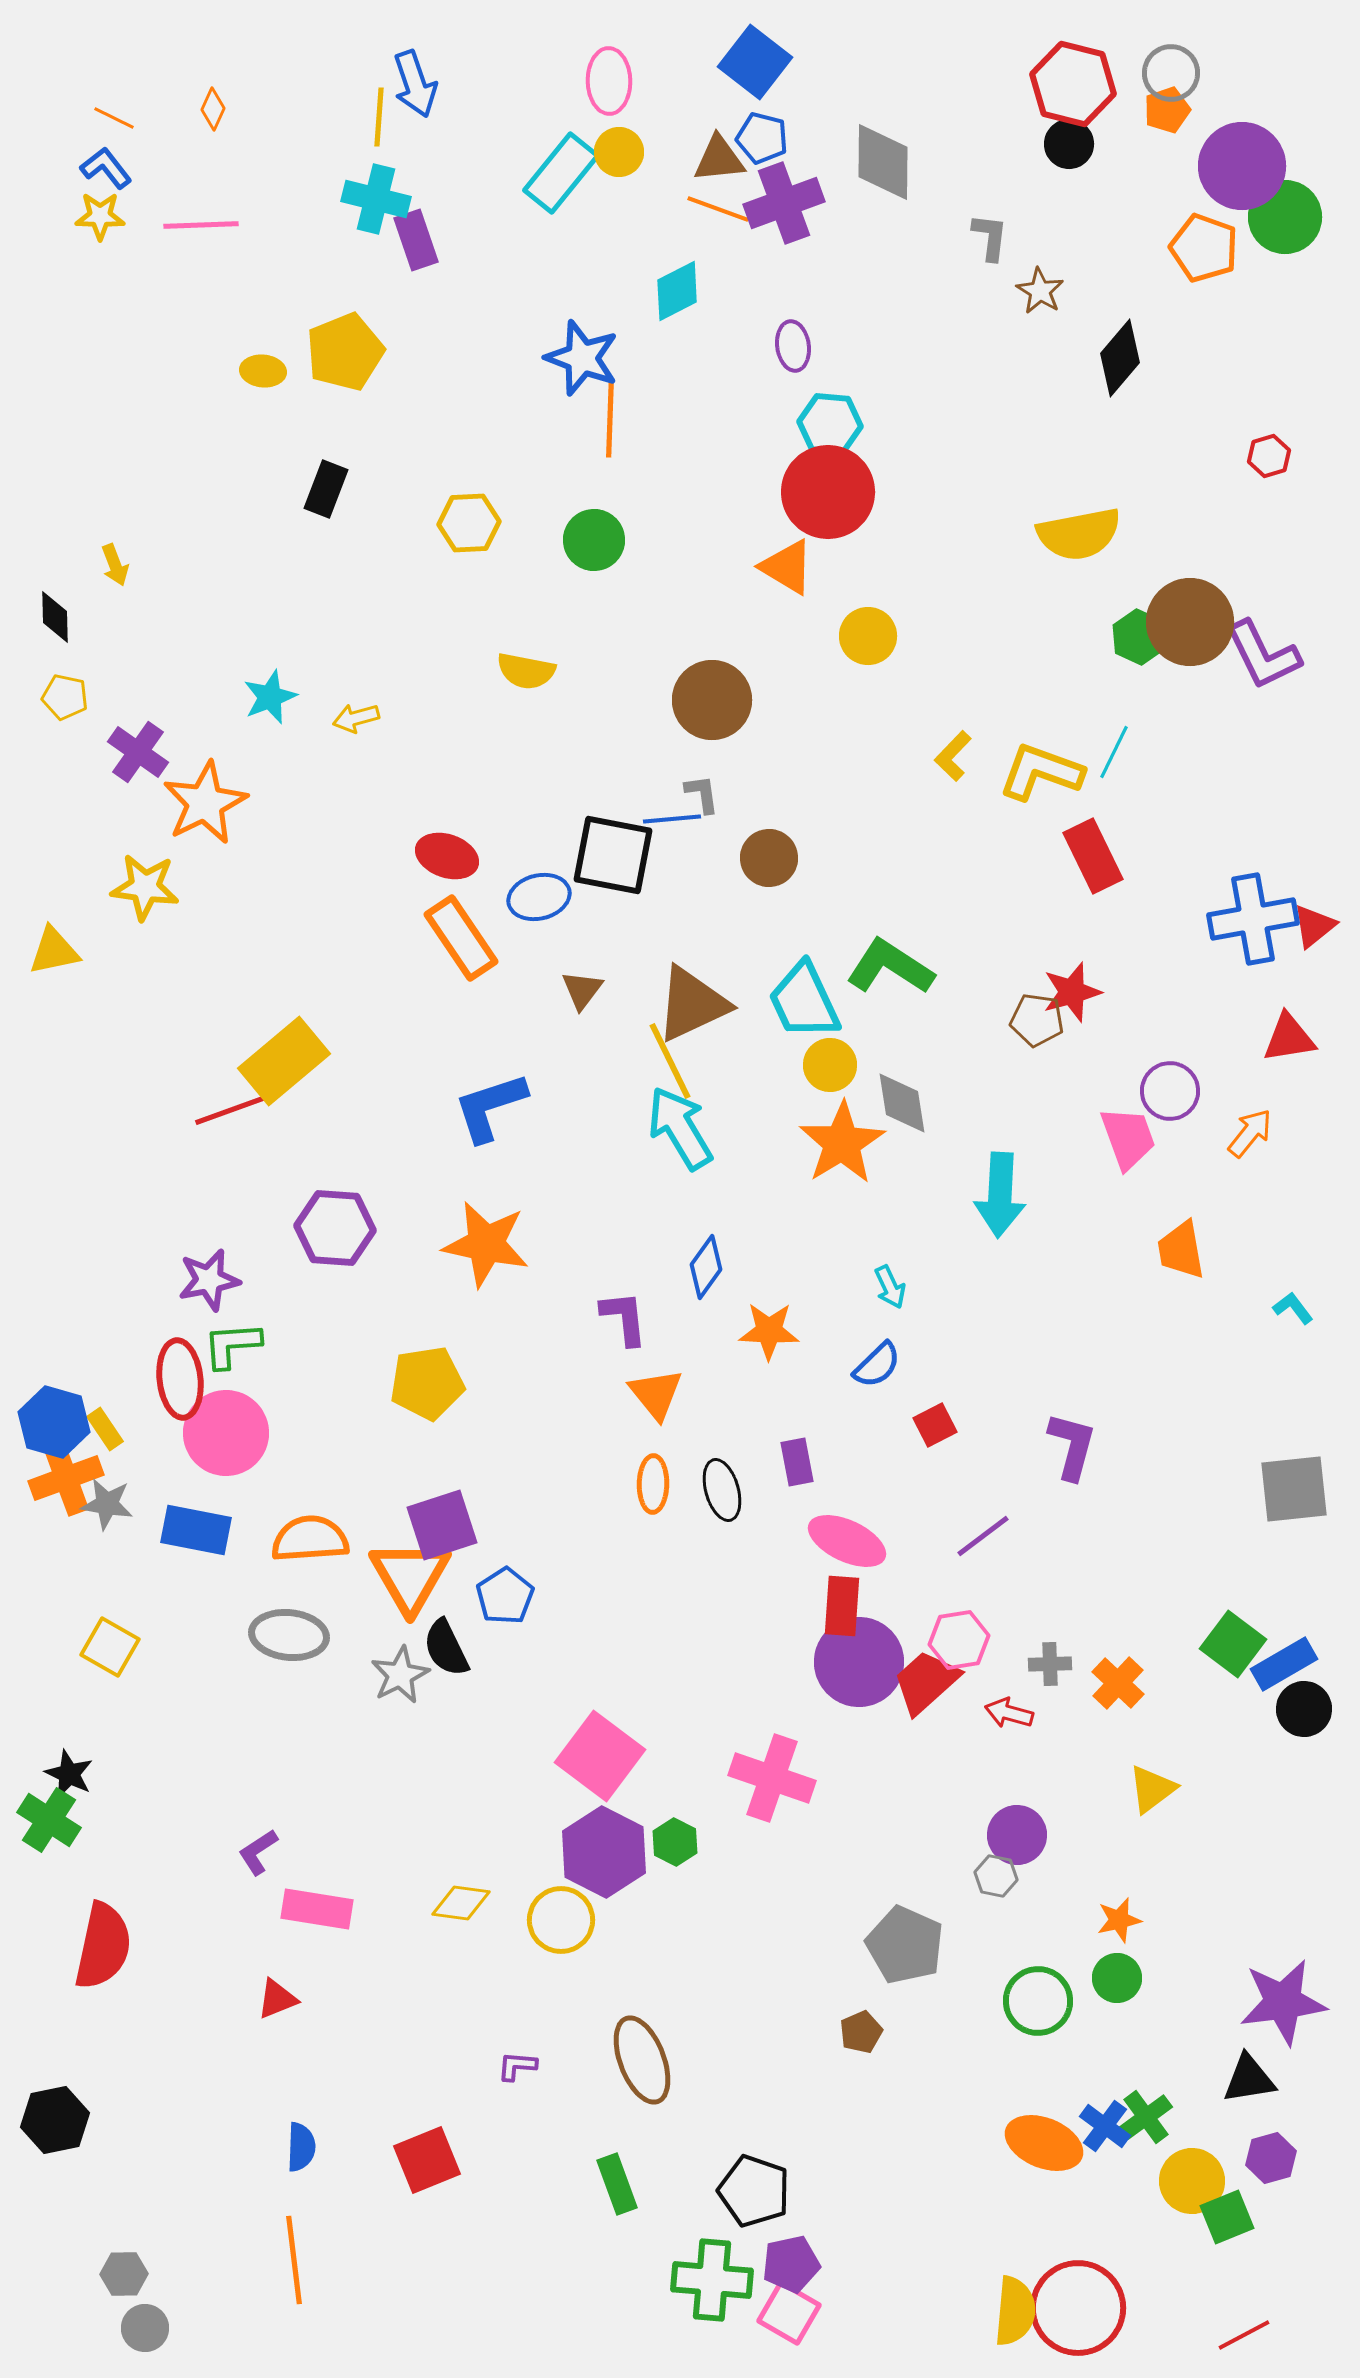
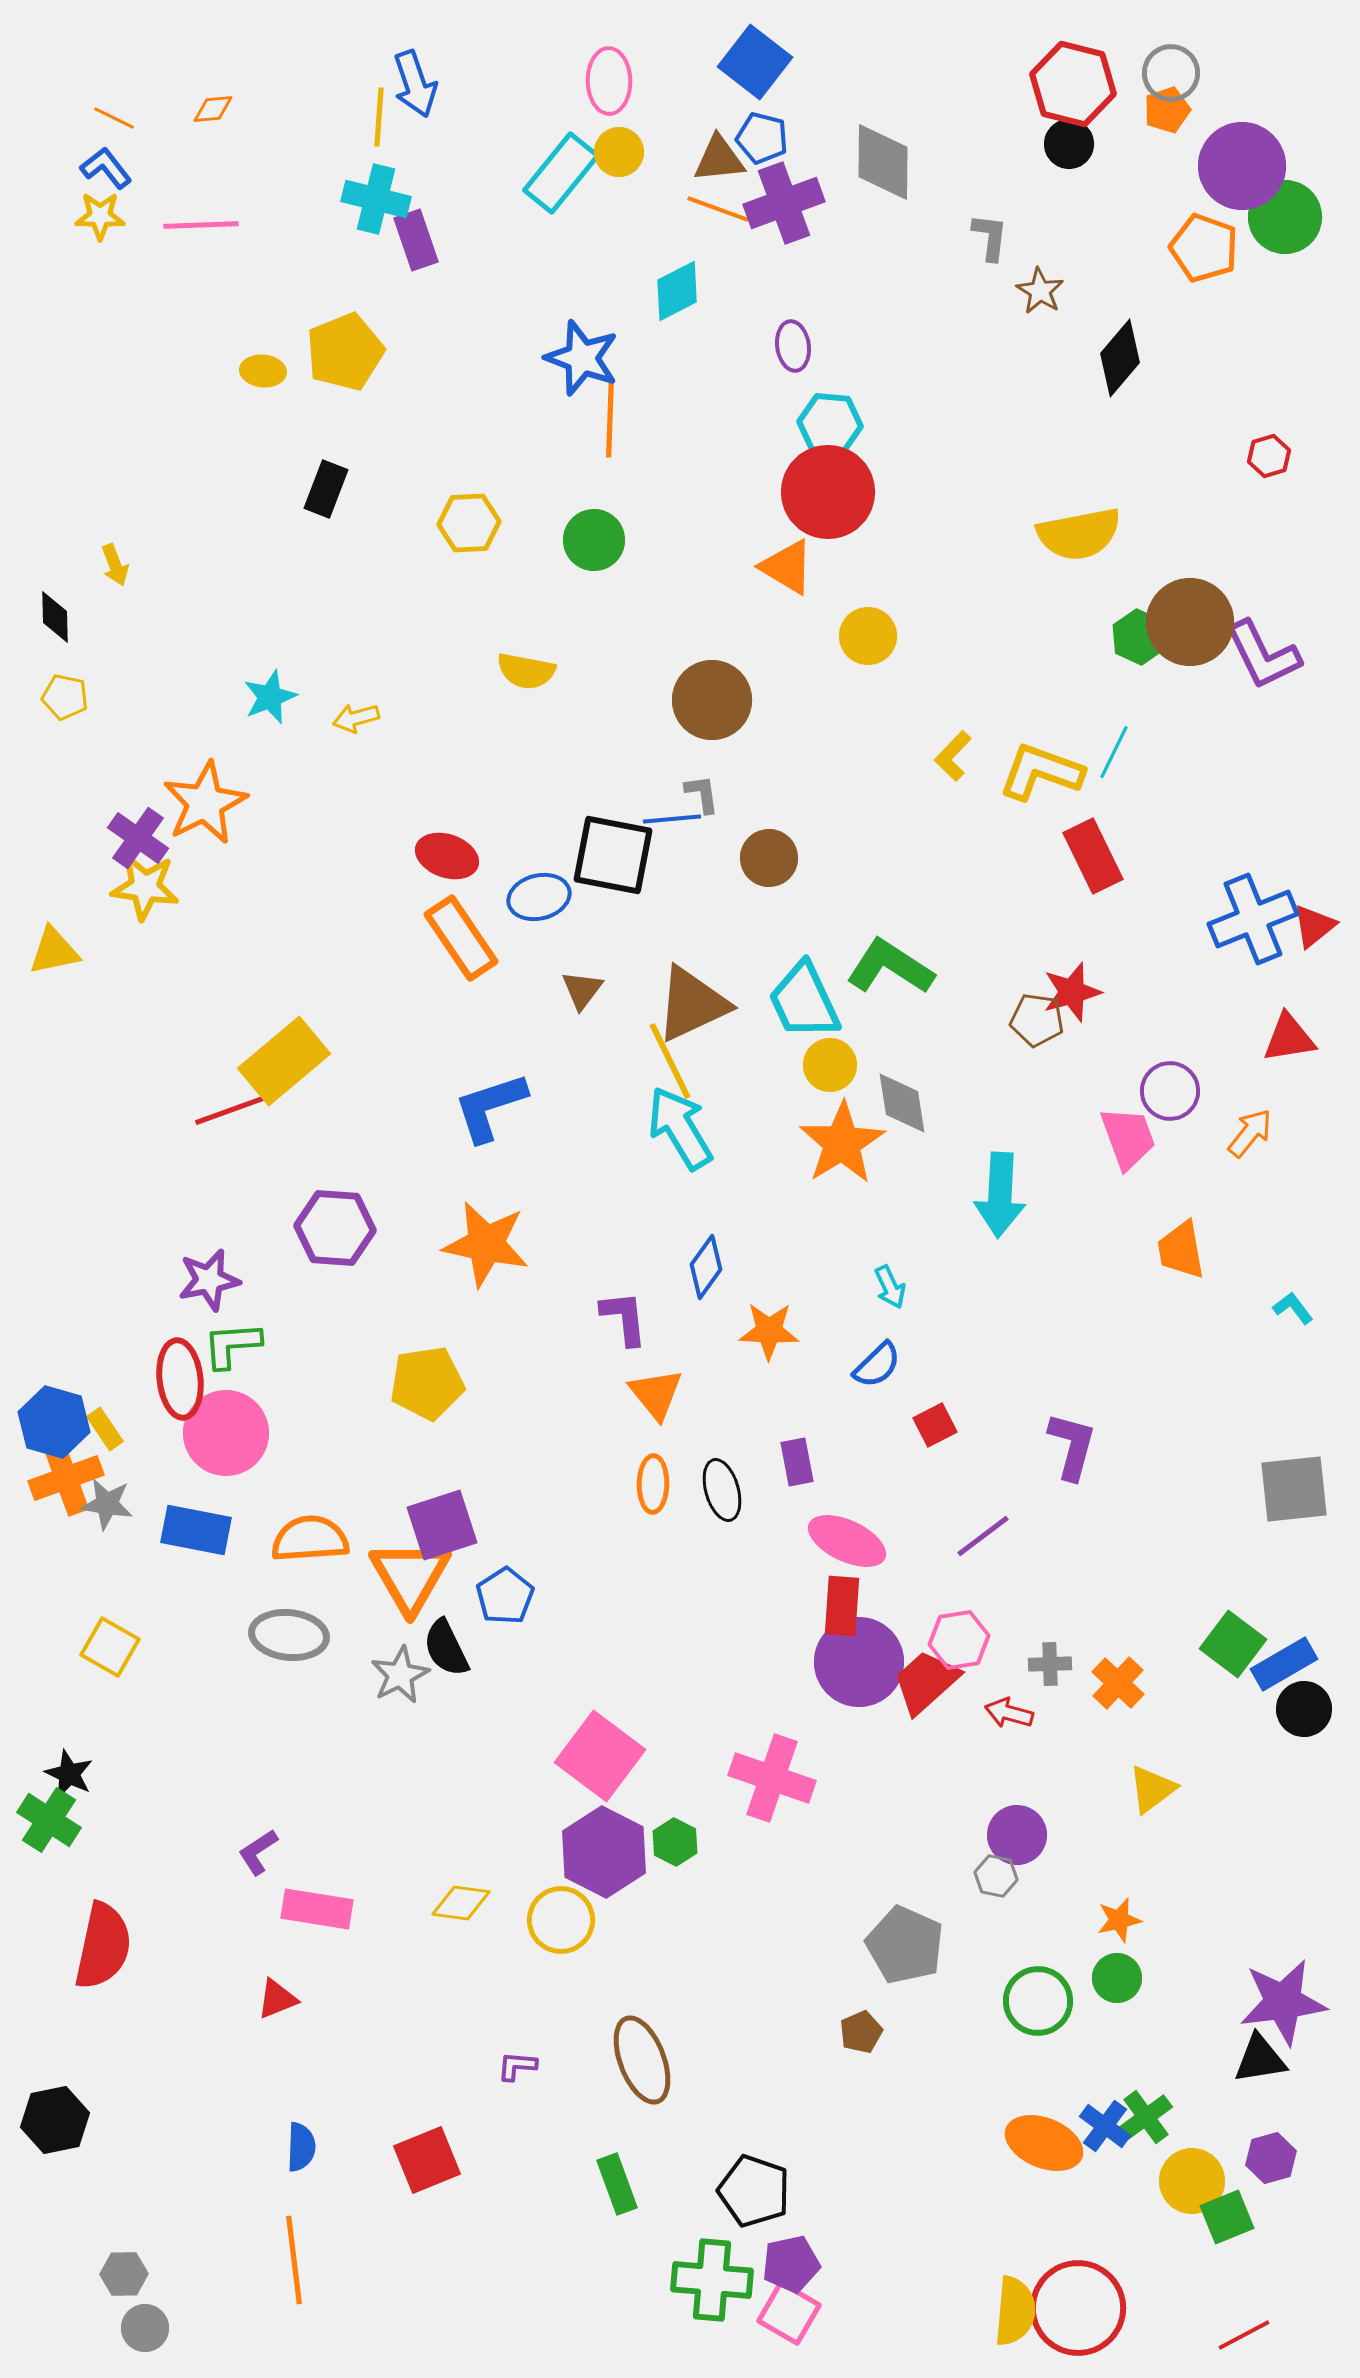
orange diamond at (213, 109): rotated 60 degrees clockwise
purple cross at (138, 752): moved 86 px down
blue cross at (1253, 919): rotated 12 degrees counterclockwise
black triangle at (1249, 2079): moved 11 px right, 20 px up
